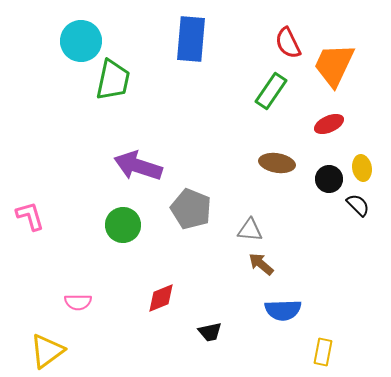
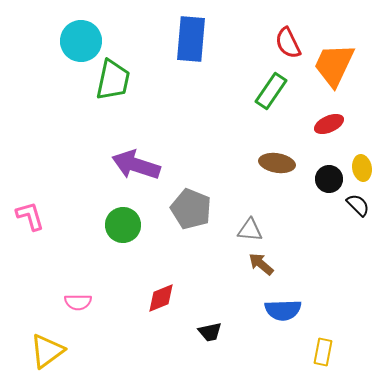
purple arrow: moved 2 px left, 1 px up
